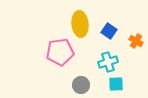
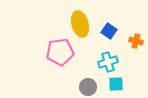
yellow ellipse: rotated 10 degrees counterclockwise
orange cross: rotated 16 degrees counterclockwise
gray circle: moved 7 px right, 2 px down
